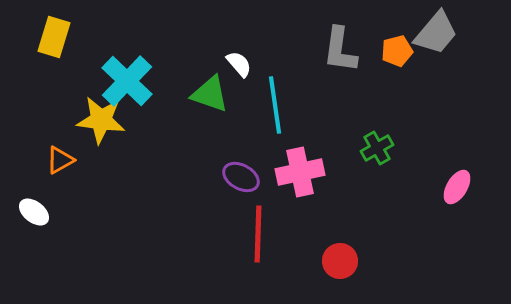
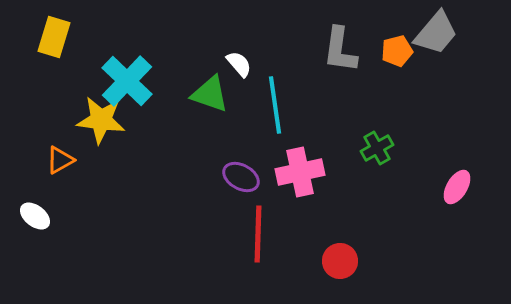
white ellipse: moved 1 px right, 4 px down
